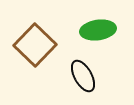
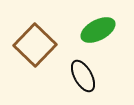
green ellipse: rotated 20 degrees counterclockwise
